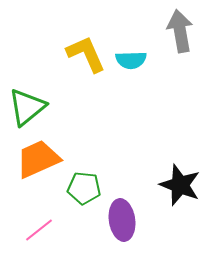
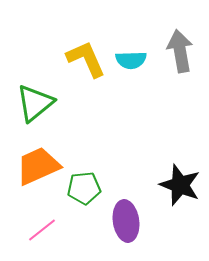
gray arrow: moved 20 px down
yellow L-shape: moved 5 px down
green triangle: moved 8 px right, 4 px up
orange trapezoid: moved 7 px down
green pentagon: rotated 12 degrees counterclockwise
purple ellipse: moved 4 px right, 1 px down
pink line: moved 3 px right
